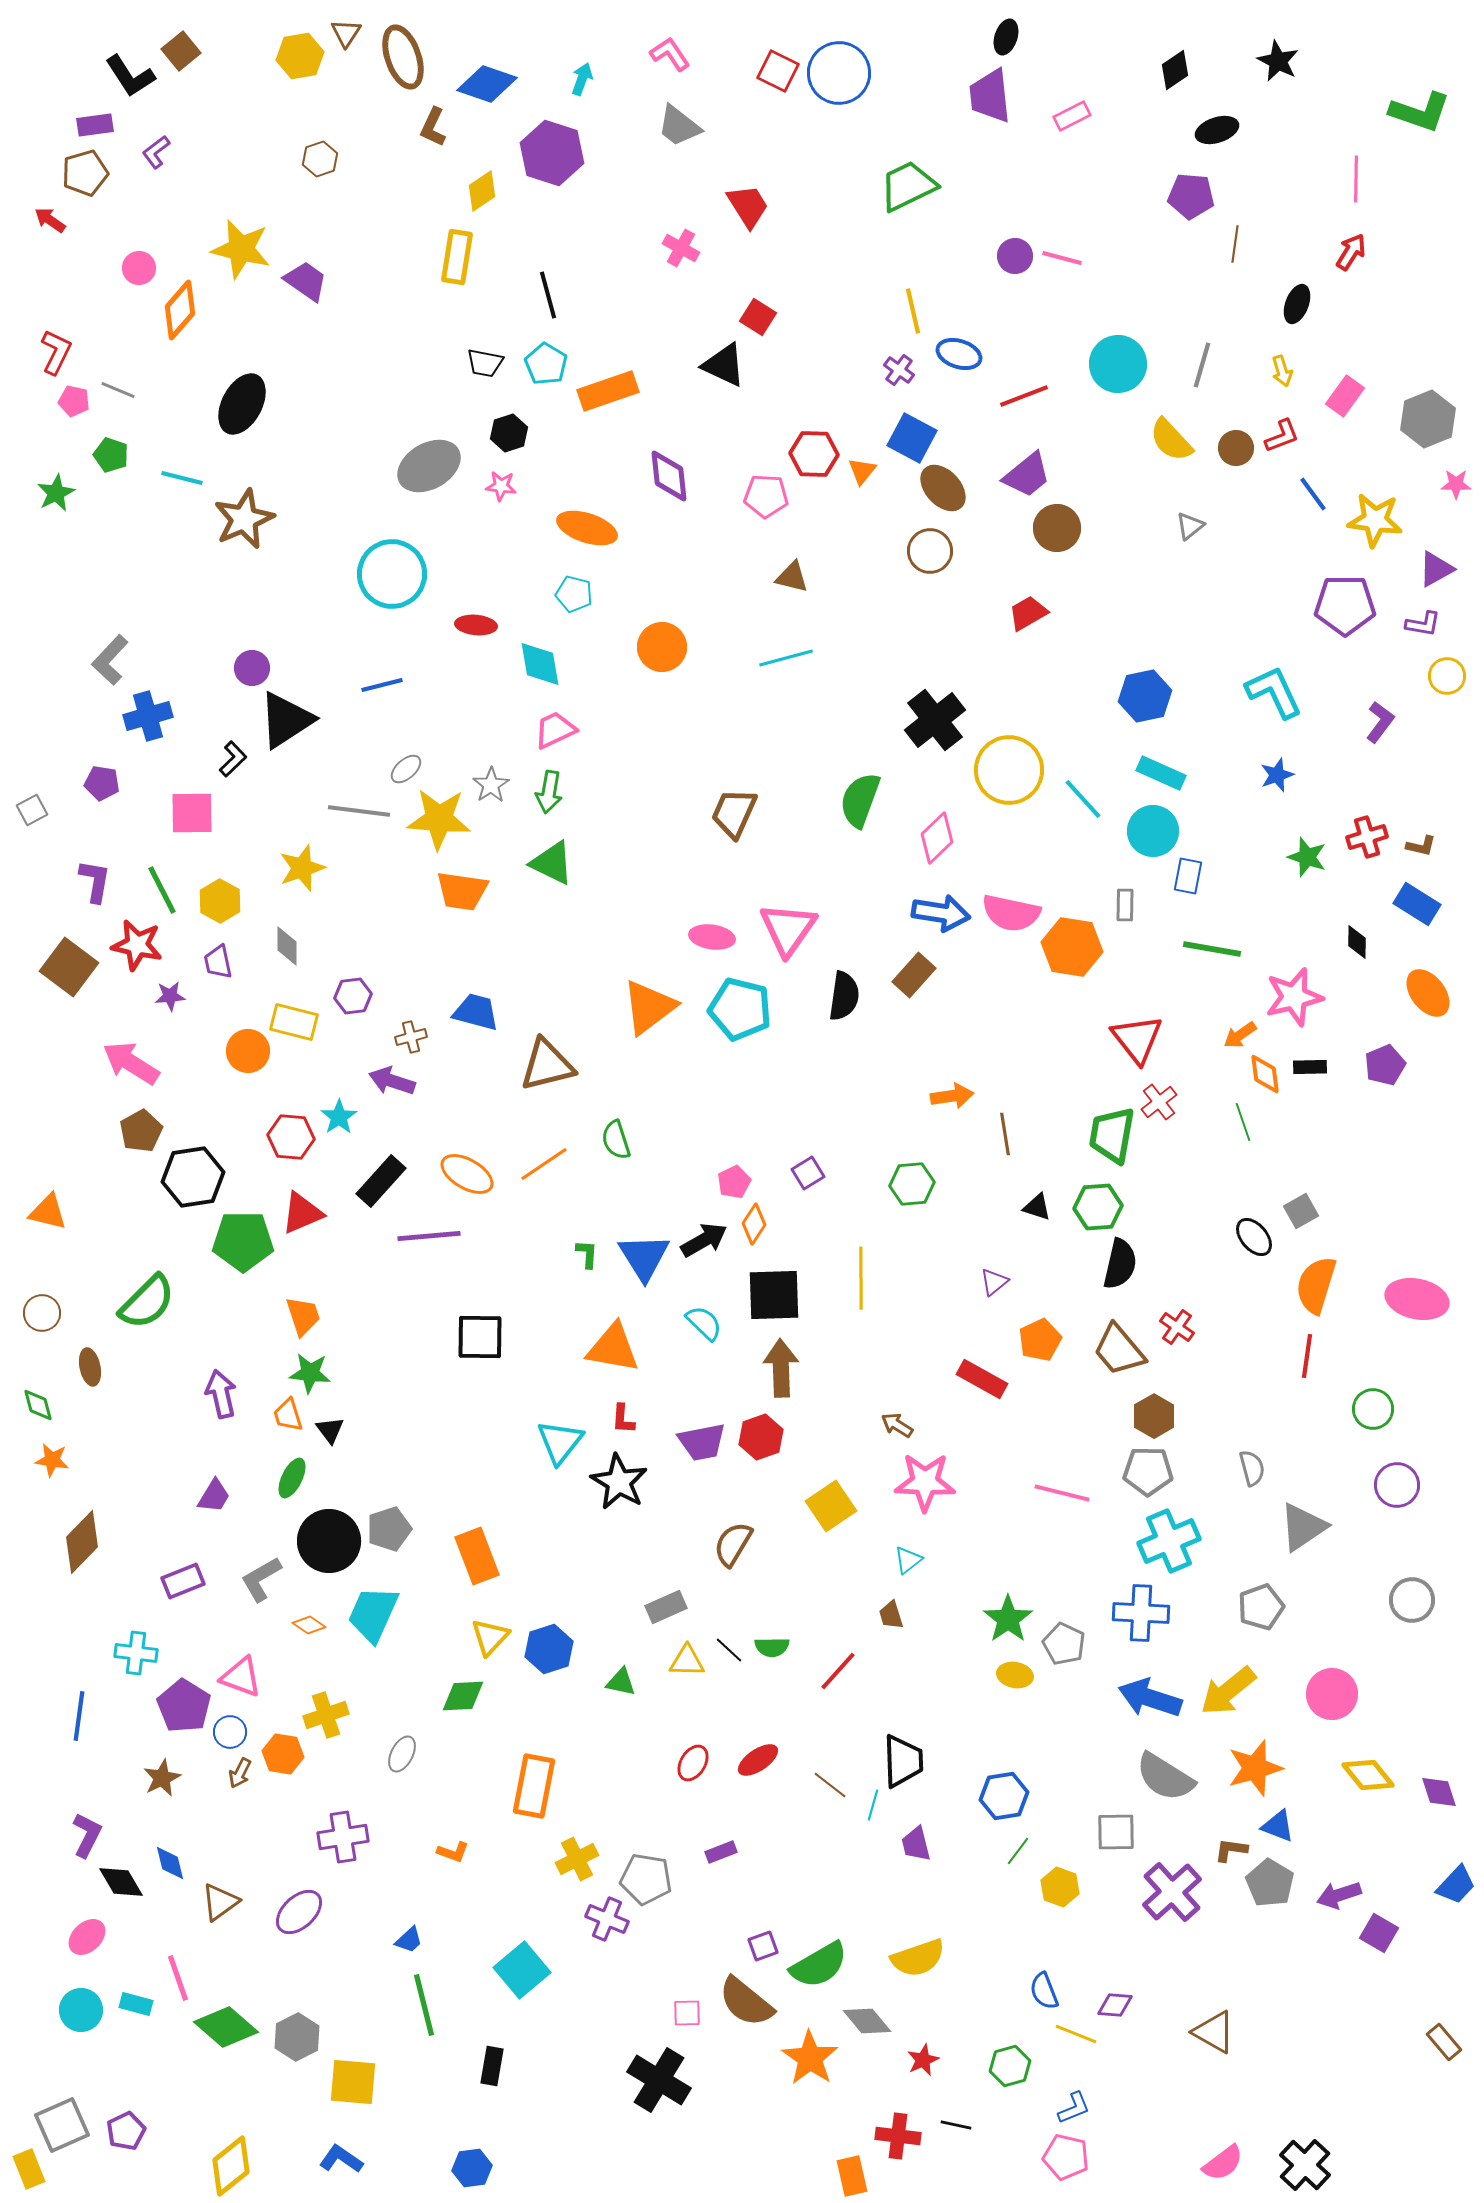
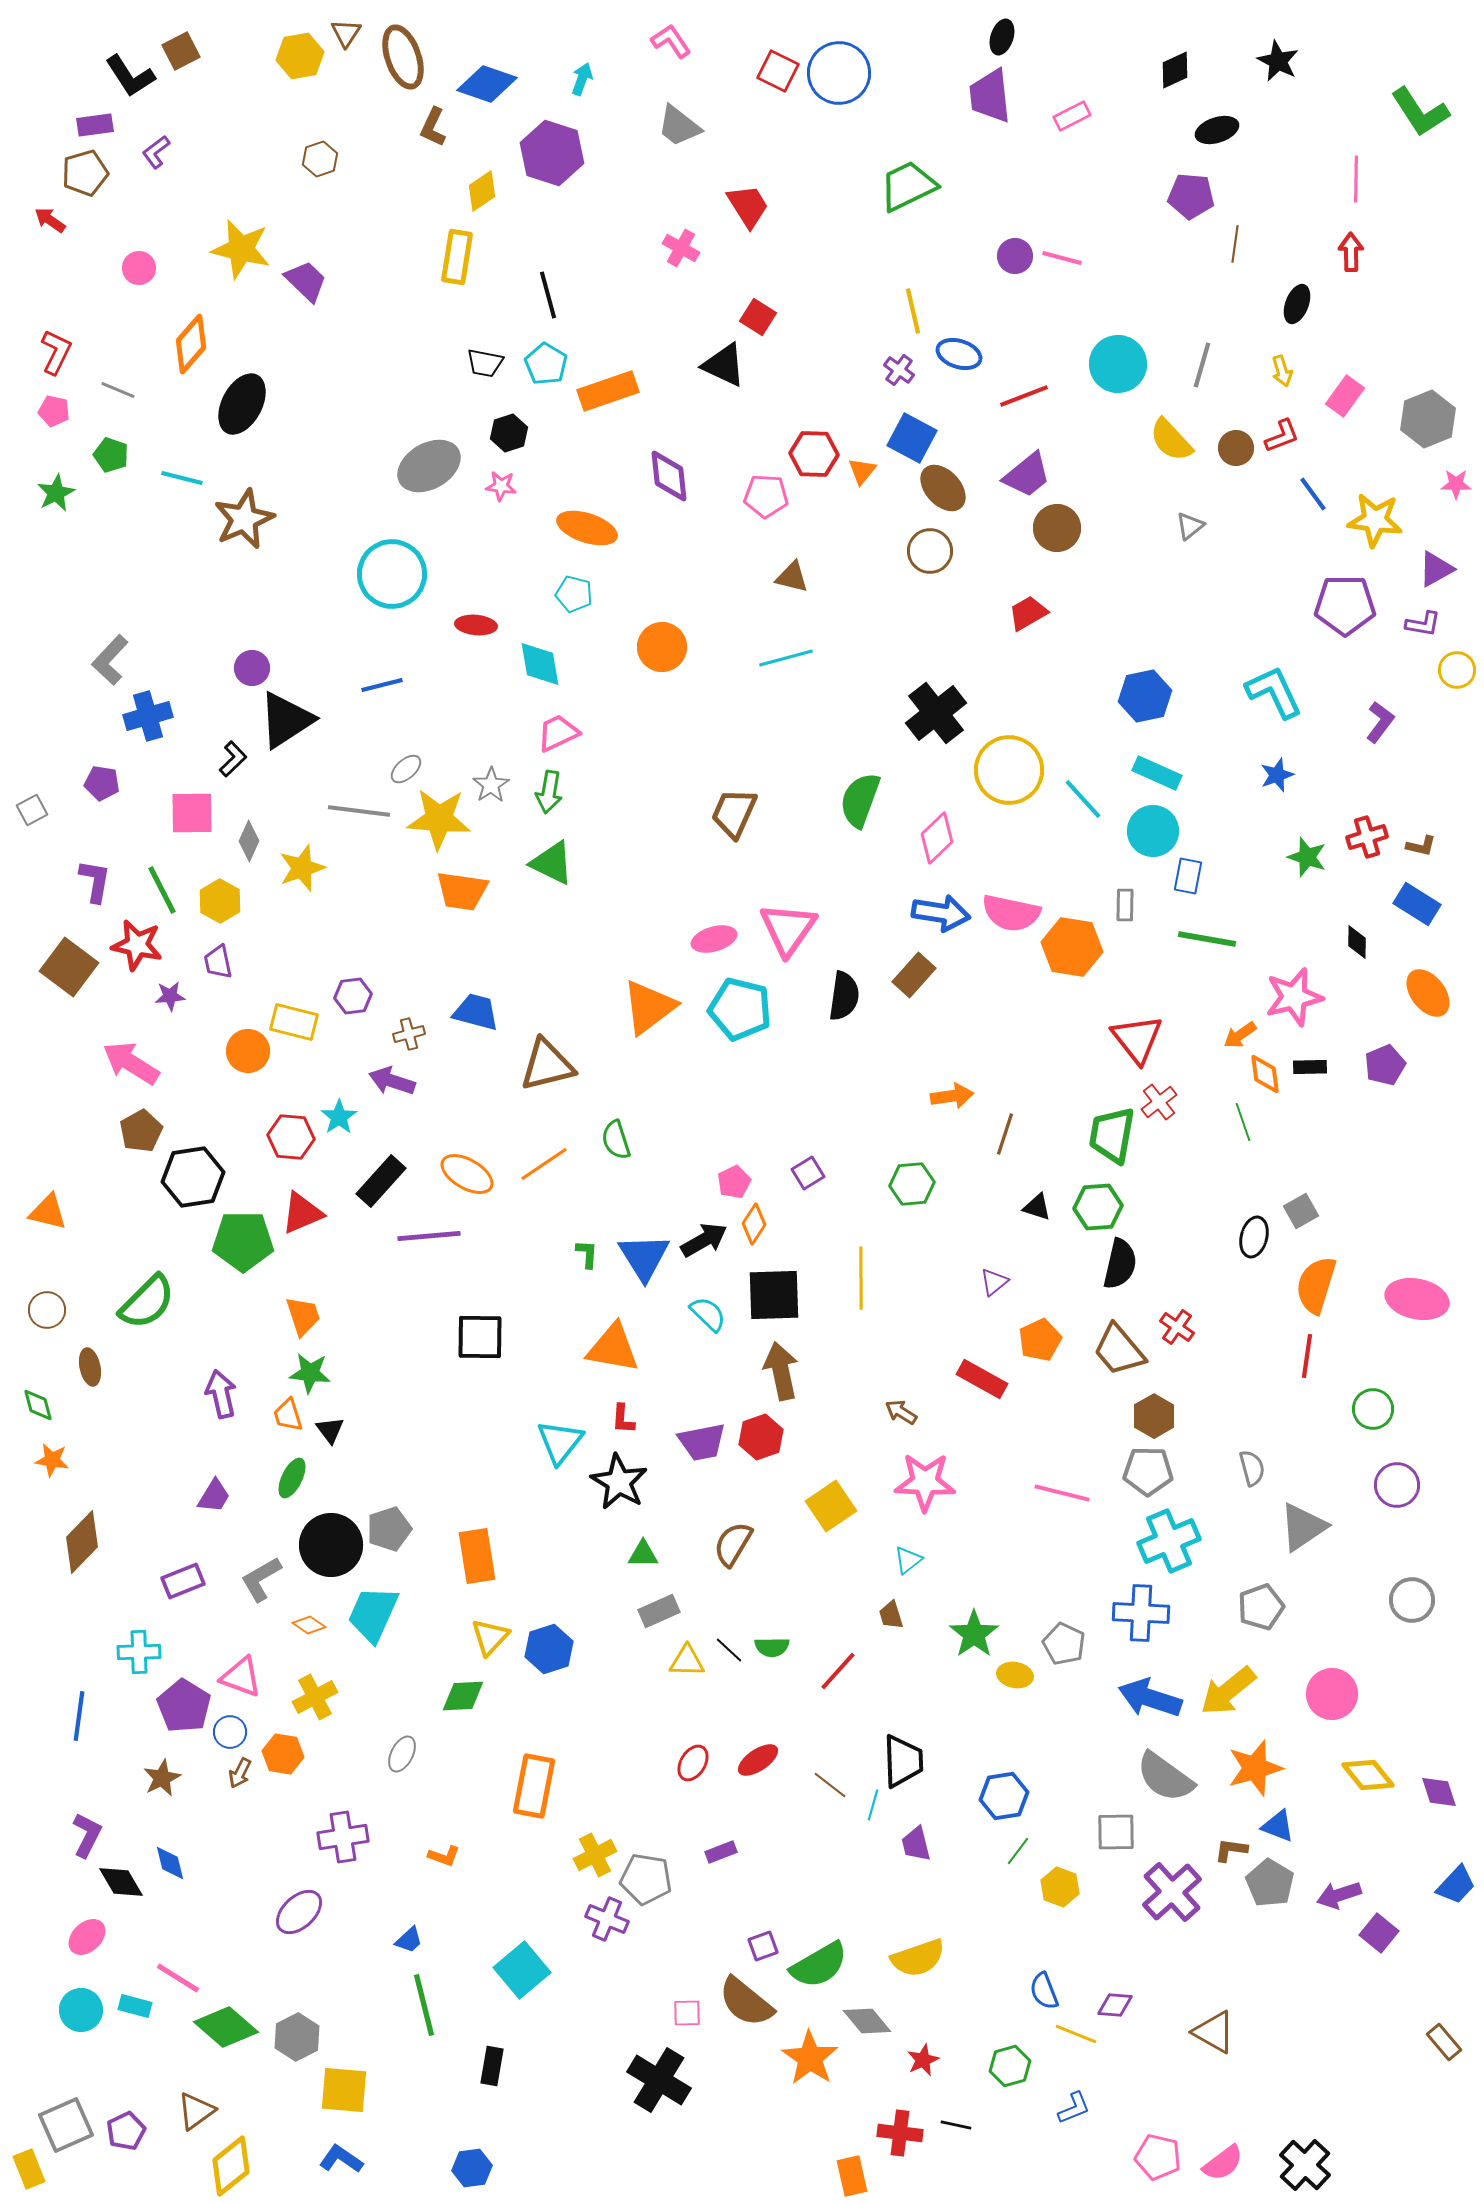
black ellipse at (1006, 37): moved 4 px left
brown square at (181, 51): rotated 12 degrees clockwise
pink L-shape at (670, 54): moved 1 px right, 13 px up
black diamond at (1175, 70): rotated 9 degrees clockwise
green L-shape at (1420, 112): rotated 38 degrees clockwise
red arrow at (1351, 252): rotated 33 degrees counterclockwise
purple trapezoid at (306, 281): rotated 9 degrees clockwise
orange diamond at (180, 310): moved 11 px right, 34 px down
pink pentagon at (74, 401): moved 20 px left, 10 px down
yellow circle at (1447, 676): moved 10 px right, 6 px up
black cross at (935, 720): moved 1 px right, 7 px up
pink trapezoid at (555, 730): moved 3 px right, 3 px down
cyan rectangle at (1161, 773): moved 4 px left
pink ellipse at (712, 937): moved 2 px right, 2 px down; rotated 24 degrees counterclockwise
gray diamond at (287, 946): moved 38 px left, 105 px up; rotated 24 degrees clockwise
green line at (1212, 949): moved 5 px left, 10 px up
brown cross at (411, 1037): moved 2 px left, 3 px up
brown line at (1005, 1134): rotated 27 degrees clockwise
black ellipse at (1254, 1237): rotated 54 degrees clockwise
brown circle at (42, 1313): moved 5 px right, 3 px up
cyan semicircle at (704, 1323): moved 4 px right, 9 px up
brown arrow at (781, 1368): moved 3 px down; rotated 10 degrees counterclockwise
brown arrow at (897, 1425): moved 4 px right, 13 px up
black circle at (329, 1541): moved 2 px right, 4 px down
orange rectangle at (477, 1556): rotated 12 degrees clockwise
gray rectangle at (666, 1607): moved 7 px left, 4 px down
green star at (1008, 1619): moved 34 px left, 15 px down
cyan cross at (136, 1653): moved 3 px right, 1 px up; rotated 9 degrees counterclockwise
green triangle at (621, 1682): moved 22 px right, 128 px up; rotated 12 degrees counterclockwise
yellow cross at (326, 1715): moved 11 px left, 18 px up; rotated 9 degrees counterclockwise
gray semicircle at (1165, 1777): rotated 4 degrees clockwise
orange L-shape at (453, 1852): moved 9 px left, 4 px down
yellow cross at (577, 1859): moved 18 px right, 4 px up
brown triangle at (220, 1902): moved 24 px left, 209 px down
purple square at (1379, 1933): rotated 9 degrees clockwise
pink line at (178, 1978): rotated 39 degrees counterclockwise
cyan rectangle at (136, 2004): moved 1 px left, 2 px down
yellow square at (353, 2082): moved 9 px left, 8 px down
gray square at (62, 2125): moved 4 px right
red cross at (898, 2136): moved 2 px right, 3 px up
pink pentagon at (1066, 2157): moved 92 px right
